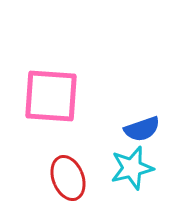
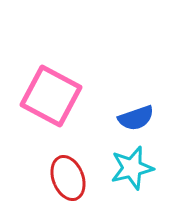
pink square: rotated 24 degrees clockwise
blue semicircle: moved 6 px left, 11 px up
